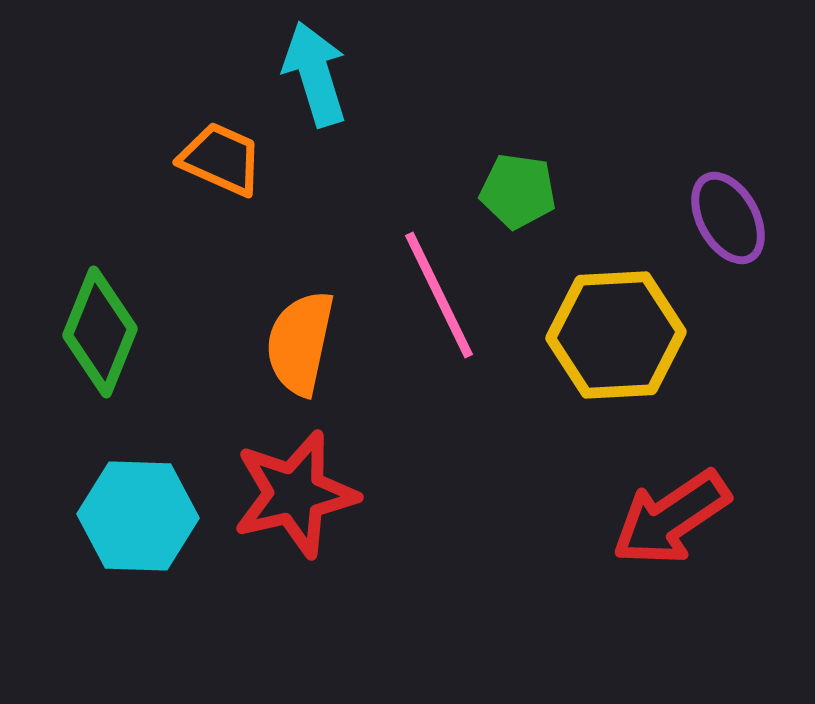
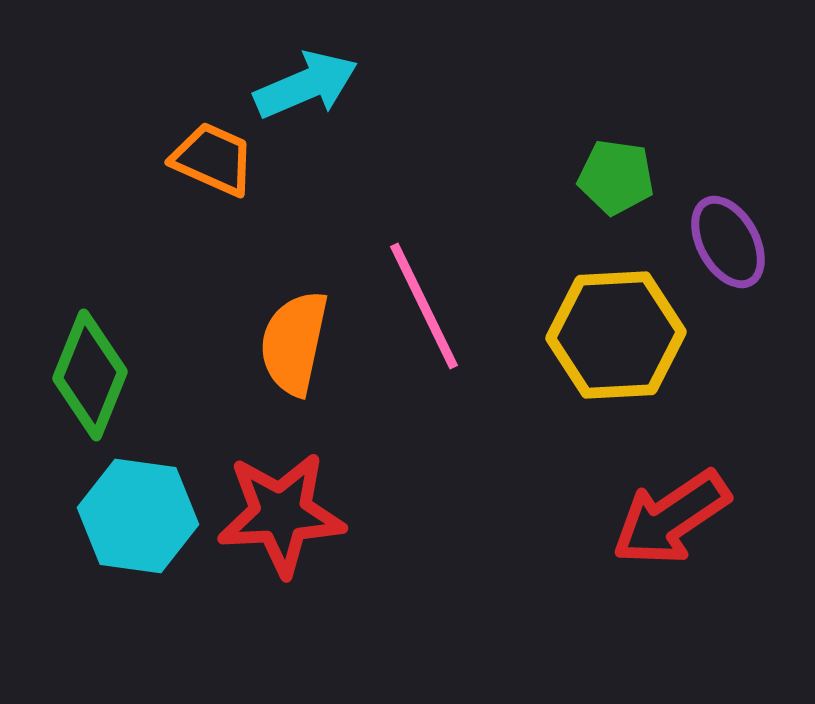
cyan arrow: moved 9 px left, 11 px down; rotated 84 degrees clockwise
orange trapezoid: moved 8 px left
green pentagon: moved 98 px right, 14 px up
purple ellipse: moved 24 px down
pink line: moved 15 px left, 11 px down
green diamond: moved 10 px left, 43 px down
orange semicircle: moved 6 px left
red star: moved 14 px left, 20 px down; rotated 10 degrees clockwise
cyan hexagon: rotated 6 degrees clockwise
